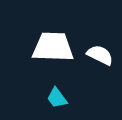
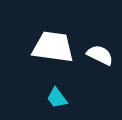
white trapezoid: rotated 6 degrees clockwise
